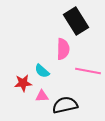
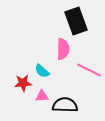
black rectangle: rotated 12 degrees clockwise
pink line: moved 1 px right, 1 px up; rotated 15 degrees clockwise
black semicircle: rotated 15 degrees clockwise
